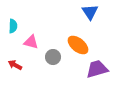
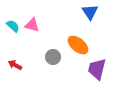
cyan semicircle: rotated 48 degrees counterclockwise
pink triangle: moved 1 px right, 17 px up
purple trapezoid: rotated 60 degrees counterclockwise
